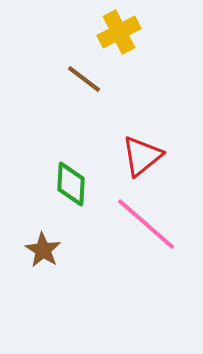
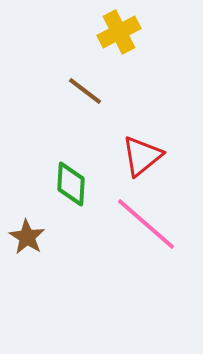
brown line: moved 1 px right, 12 px down
brown star: moved 16 px left, 13 px up
